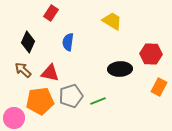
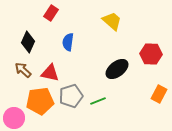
yellow trapezoid: rotated 10 degrees clockwise
black ellipse: moved 3 px left; rotated 35 degrees counterclockwise
orange rectangle: moved 7 px down
